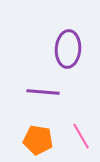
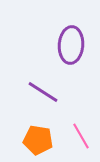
purple ellipse: moved 3 px right, 4 px up
purple line: rotated 28 degrees clockwise
